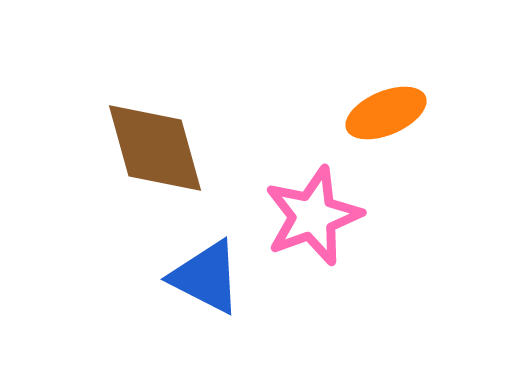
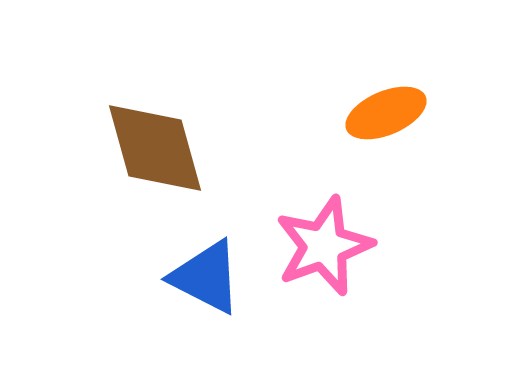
pink star: moved 11 px right, 30 px down
